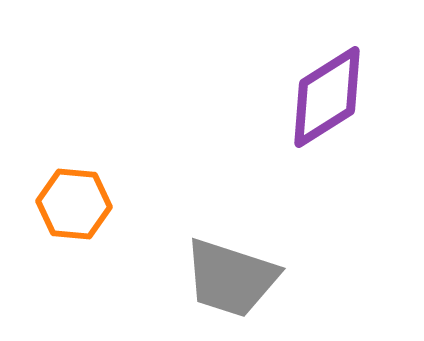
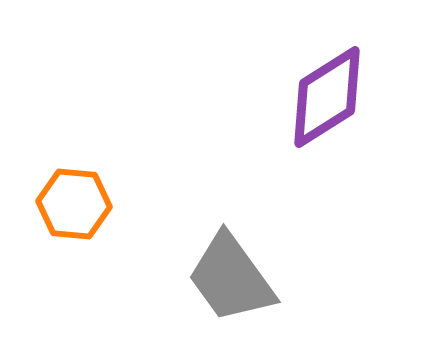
gray trapezoid: rotated 36 degrees clockwise
